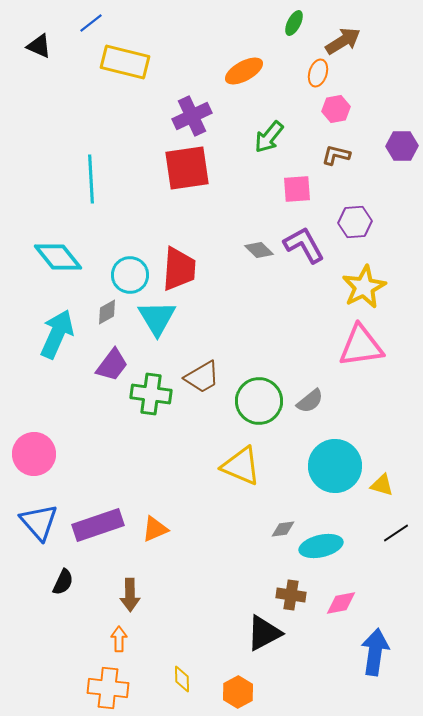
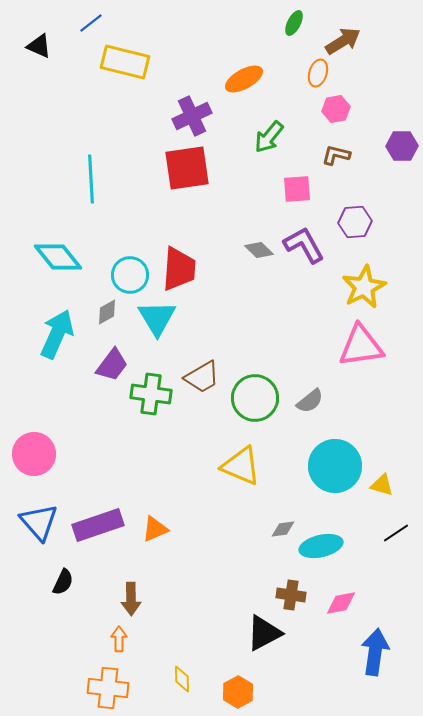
orange ellipse at (244, 71): moved 8 px down
green circle at (259, 401): moved 4 px left, 3 px up
brown arrow at (130, 595): moved 1 px right, 4 px down
